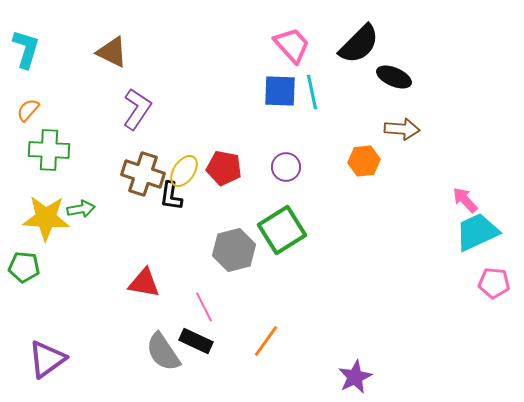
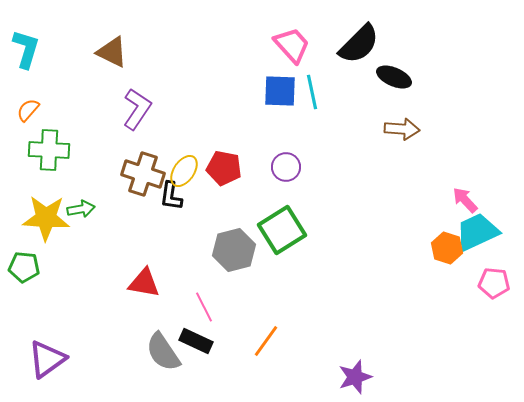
orange hexagon: moved 83 px right, 87 px down; rotated 24 degrees clockwise
purple star: rotated 8 degrees clockwise
